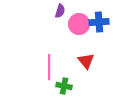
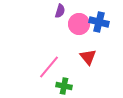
blue cross: rotated 18 degrees clockwise
red triangle: moved 2 px right, 4 px up
pink line: rotated 40 degrees clockwise
